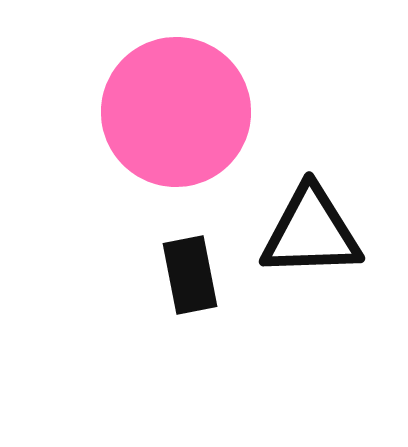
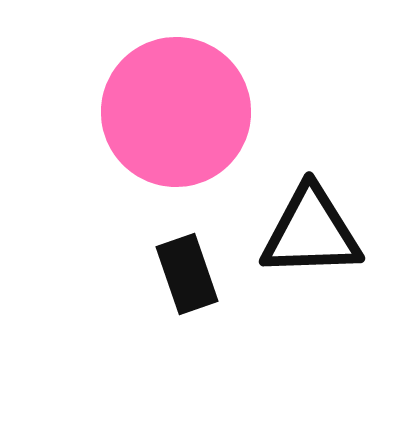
black rectangle: moved 3 px left, 1 px up; rotated 8 degrees counterclockwise
